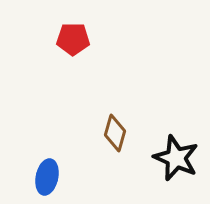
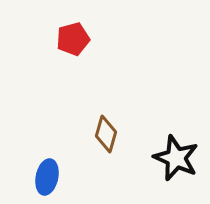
red pentagon: rotated 16 degrees counterclockwise
brown diamond: moved 9 px left, 1 px down
